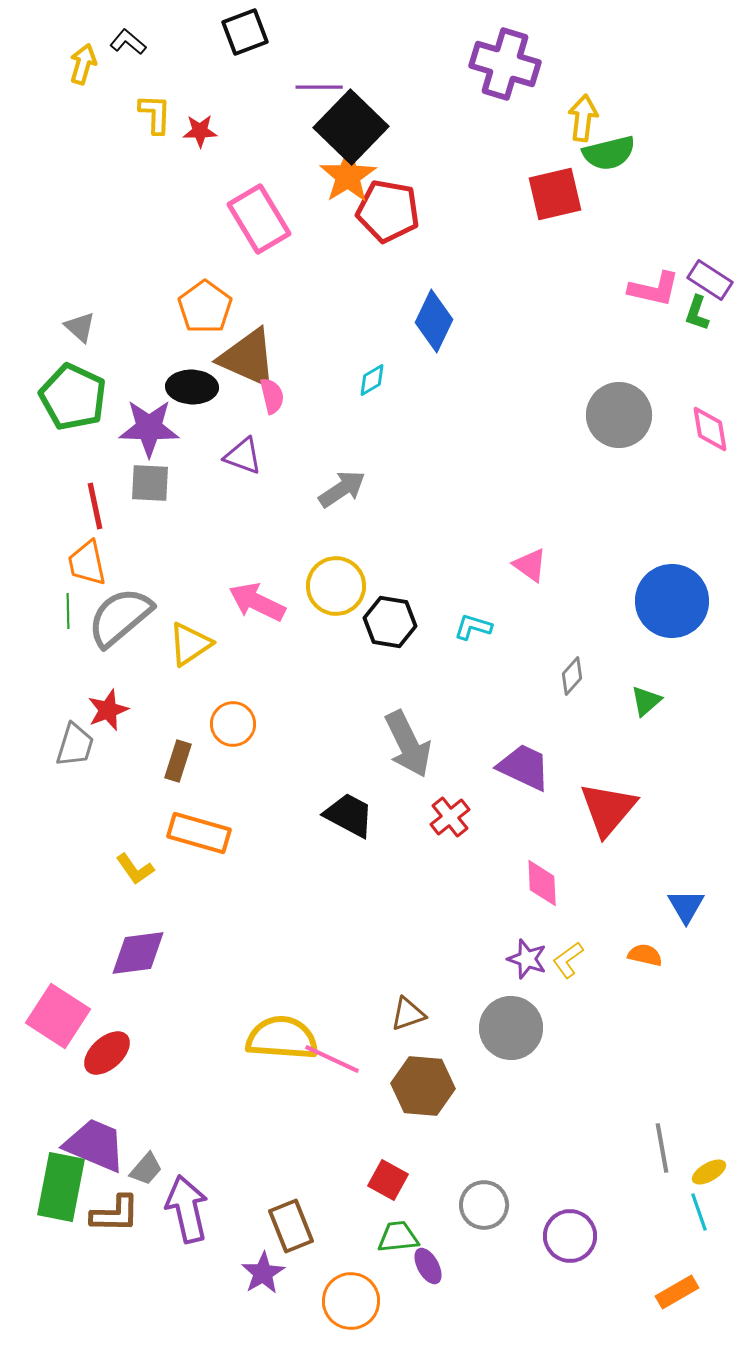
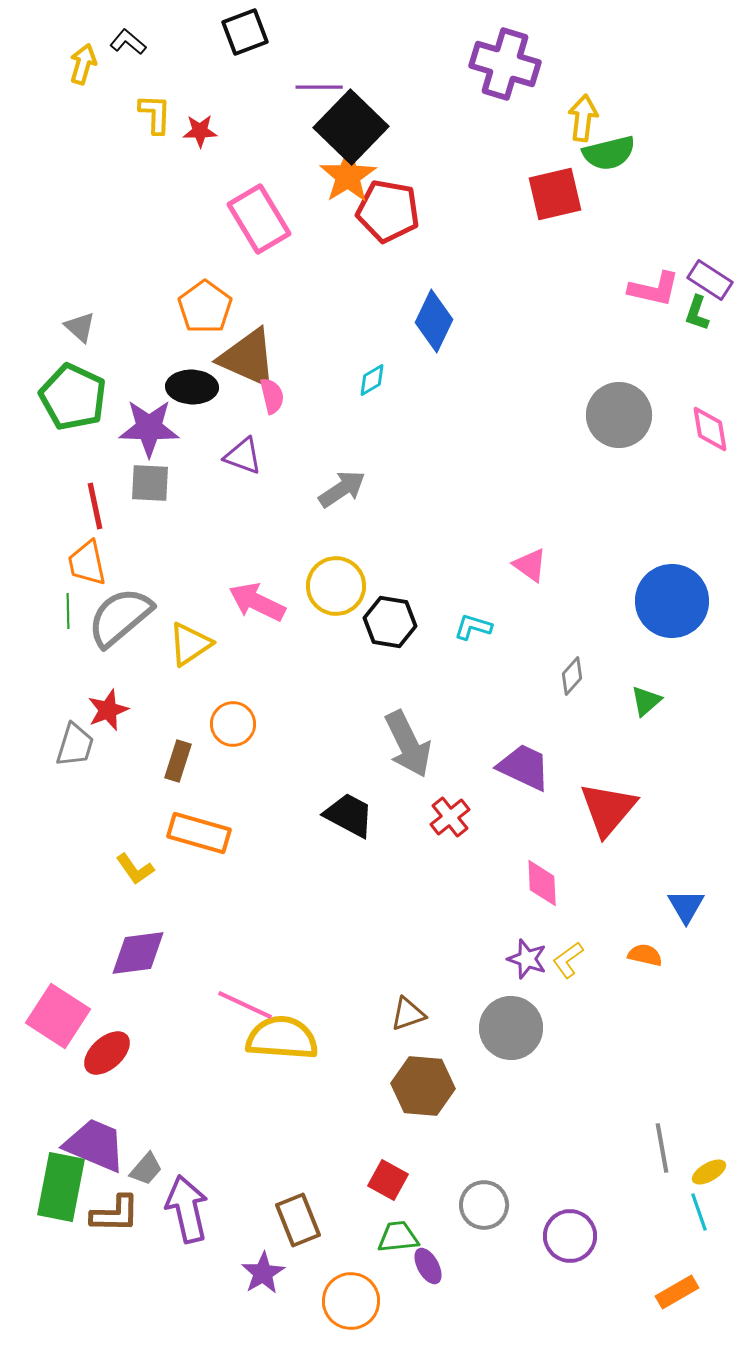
pink line at (332, 1059): moved 87 px left, 54 px up
brown rectangle at (291, 1226): moved 7 px right, 6 px up
